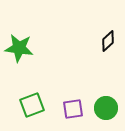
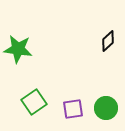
green star: moved 1 px left, 1 px down
green square: moved 2 px right, 3 px up; rotated 15 degrees counterclockwise
